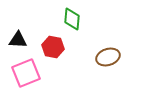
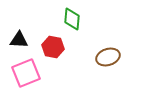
black triangle: moved 1 px right
